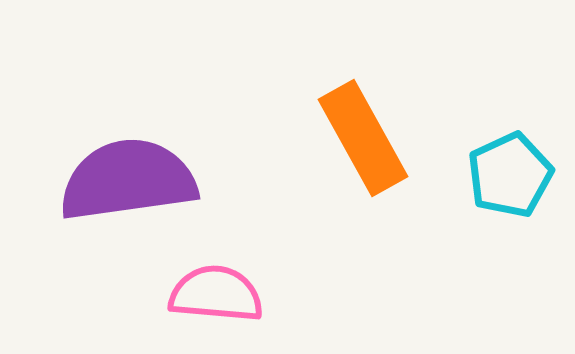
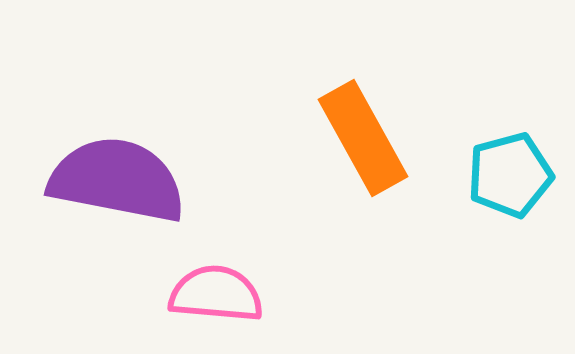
cyan pentagon: rotated 10 degrees clockwise
purple semicircle: moved 11 px left; rotated 19 degrees clockwise
